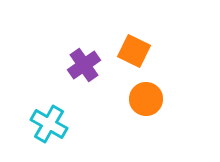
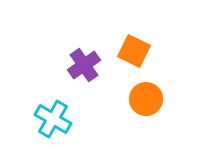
cyan cross: moved 4 px right, 5 px up
